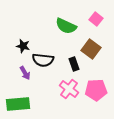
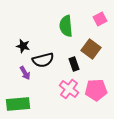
pink square: moved 4 px right; rotated 24 degrees clockwise
green semicircle: rotated 60 degrees clockwise
black semicircle: rotated 20 degrees counterclockwise
